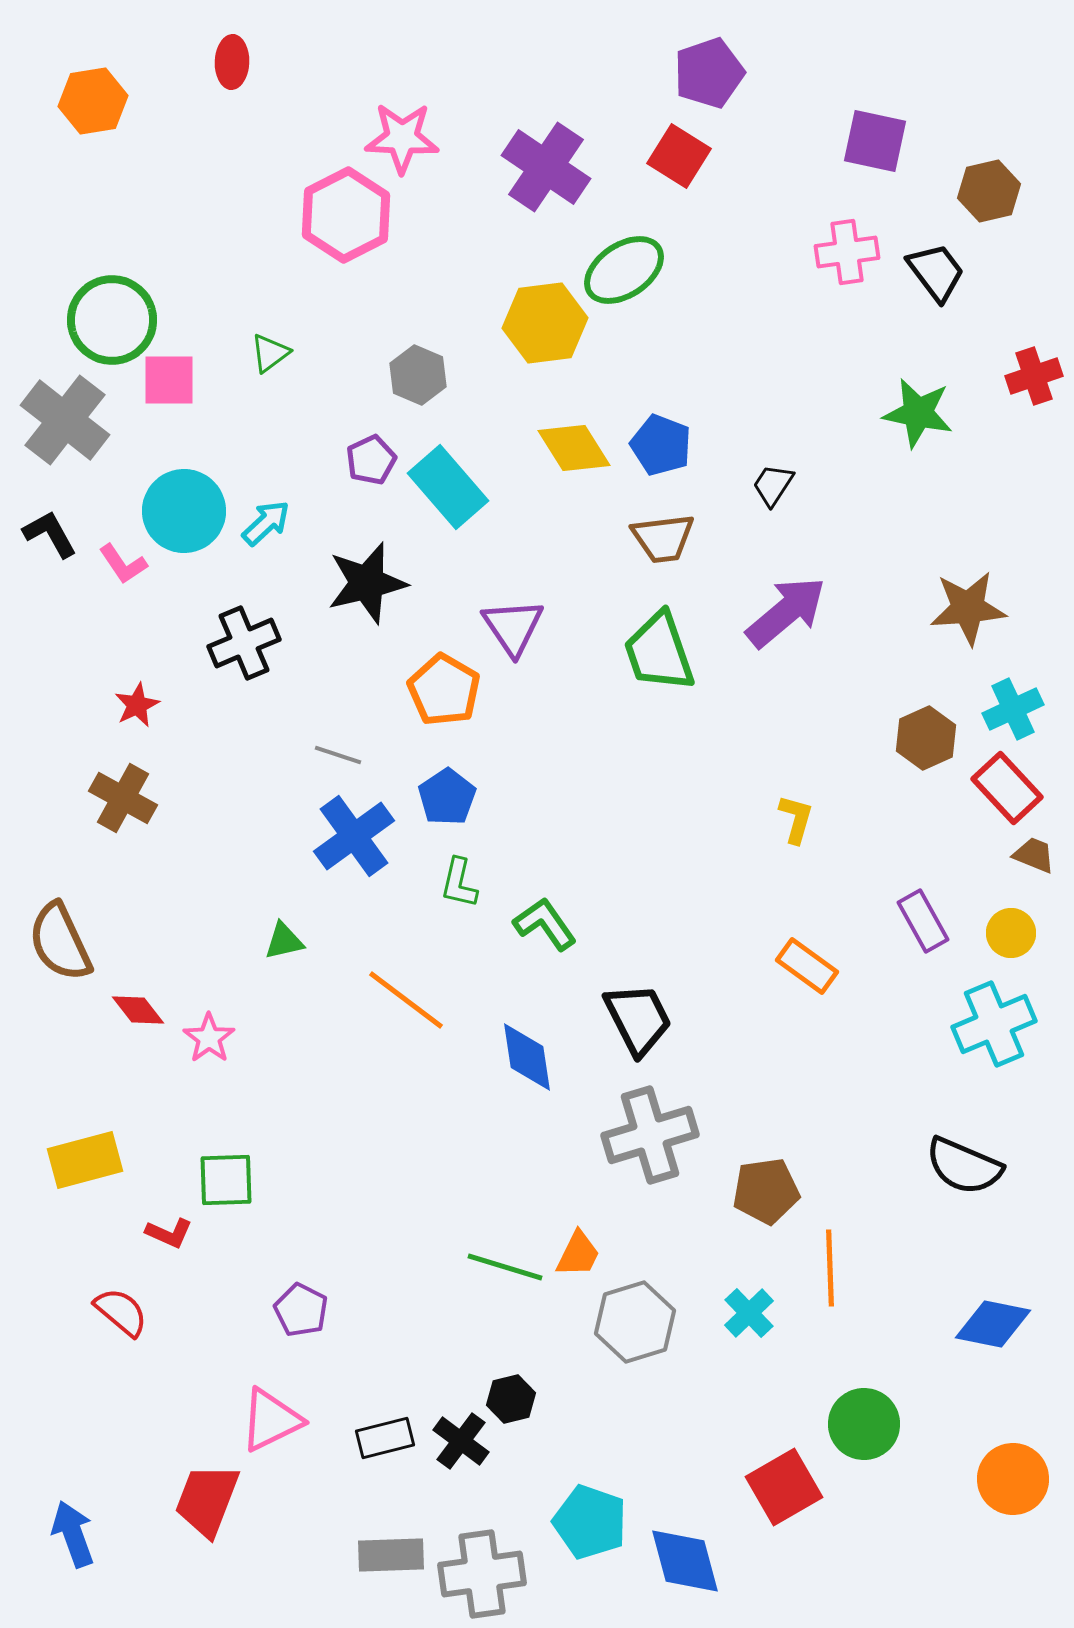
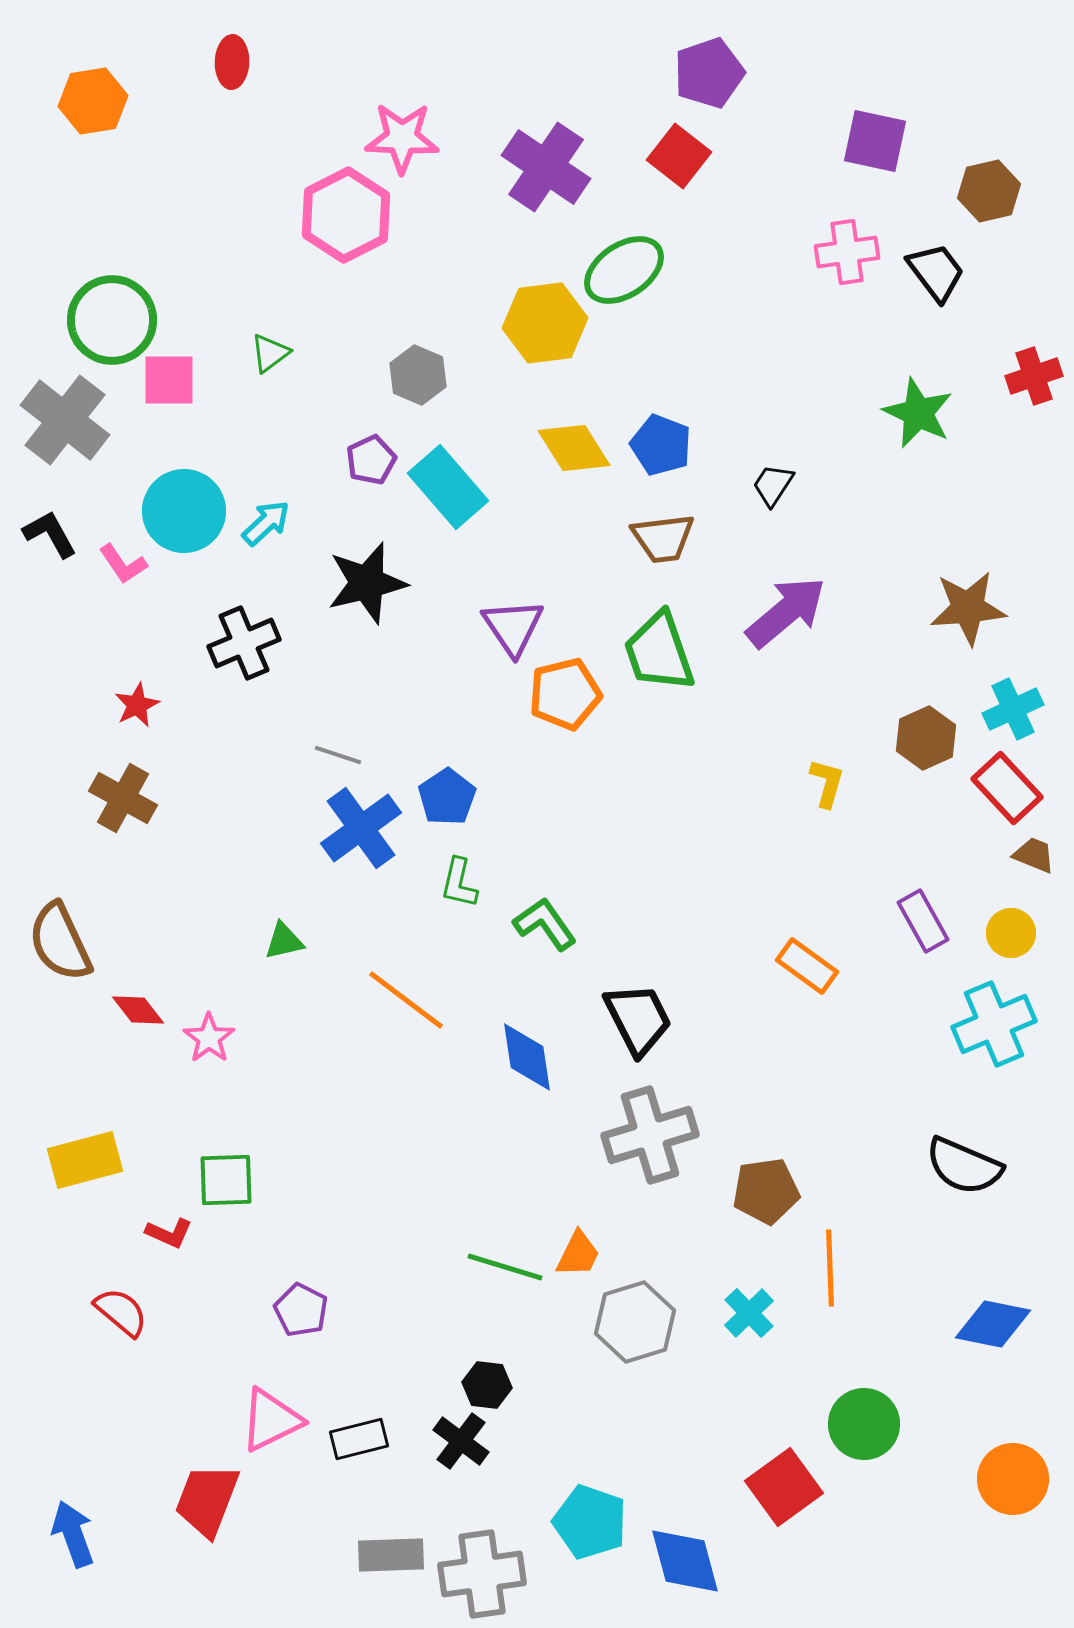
red square at (679, 156): rotated 6 degrees clockwise
green star at (918, 413): rotated 14 degrees clockwise
orange pentagon at (444, 690): moved 121 px right, 4 px down; rotated 28 degrees clockwise
yellow L-shape at (796, 819): moved 31 px right, 36 px up
blue cross at (354, 836): moved 7 px right, 8 px up
black hexagon at (511, 1399): moved 24 px left, 14 px up; rotated 21 degrees clockwise
black rectangle at (385, 1438): moved 26 px left, 1 px down
red square at (784, 1487): rotated 6 degrees counterclockwise
